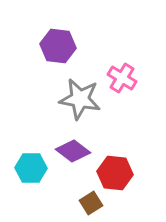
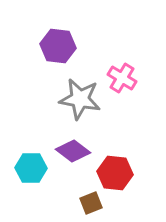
brown square: rotated 10 degrees clockwise
